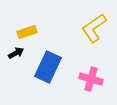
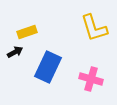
yellow L-shape: rotated 72 degrees counterclockwise
black arrow: moved 1 px left, 1 px up
